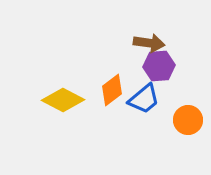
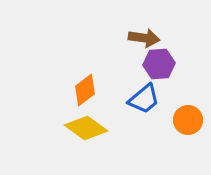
brown arrow: moved 5 px left, 5 px up
purple hexagon: moved 2 px up
orange diamond: moved 27 px left
yellow diamond: moved 23 px right, 28 px down; rotated 9 degrees clockwise
